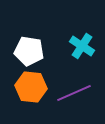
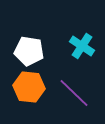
orange hexagon: moved 2 px left
purple line: rotated 68 degrees clockwise
